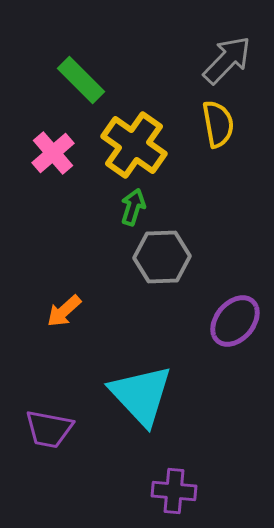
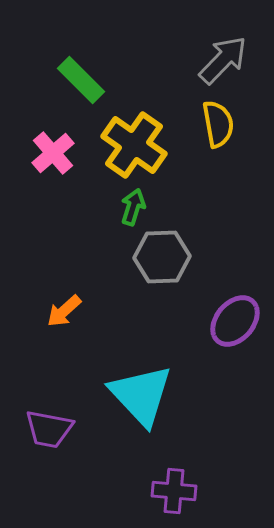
gray arrow: moved 4 px left
